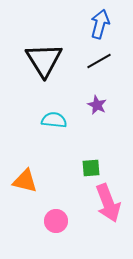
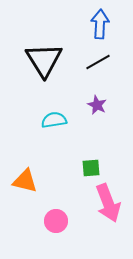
blue arrow: rotated 12 degrees counterclockwise
black line: moved 1 px left, 1 px down
cyan semicircle: rotated 15 degrees counterclockwise
